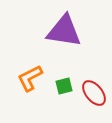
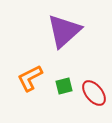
purple triangle: rotated 51 degrees counterclockwise
